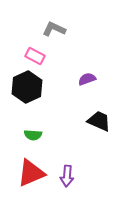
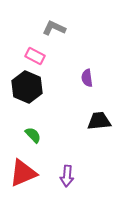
gray L-shape: moved 1 px up
purple semicircle: moved 1 px up; rotated 78 degrees counterclockwise
black hexagon: rotated 12 degrees counterclockwise
black trapezoid: rotated 30 degrees counterclockwise
green semicircle: rotated 138 degrees counterclockwise
red triangle: moved 8 px left
